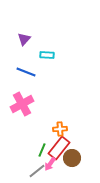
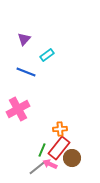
cyan rectangle: rotated 40 degrees counterclockwise
pink cross: moved 4 px left, 5 px down
pink arrow: rotated 80 degrees clockwise
gray line: moved 3 px up
